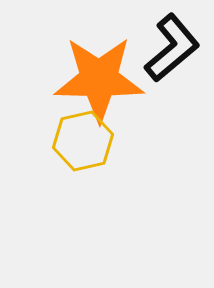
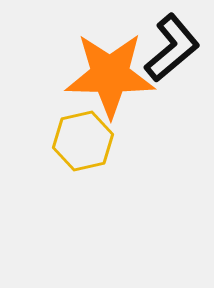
orange star: moved 11 px right, 4 px up
